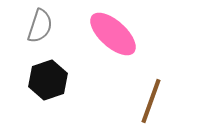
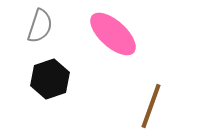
black hexagon: moved 2 px right, 1 px up
brown line: moved 5 px down
